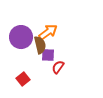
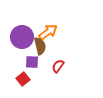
purple circle: moved 1 px right
brown semicircle: moved 1 px down
purple square: moved 16 px left, 7 px down
red semicircle: moved 1 px up
